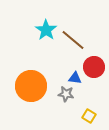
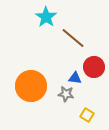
cyan star: moved 13 px up
brown line: moved 2 px up
yellow square: moved 2 px left, 1 px up
